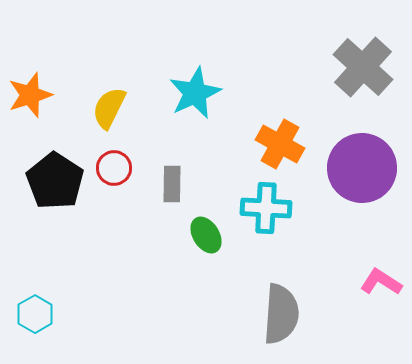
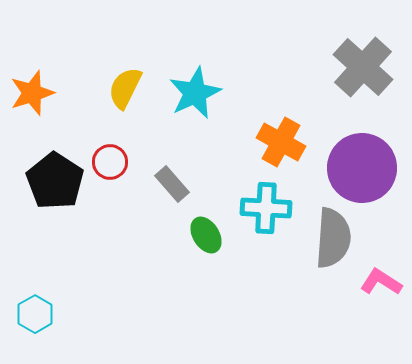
orange star: moved 2 px right, 2 px up
yellow semicircle: moved 16 px right, 20 px up
orange cross: moved 1 px right, 2 px up
red circle: moved 4 px left, 6 px up
gray rectangle: rotated 42 degrees counterclockwise
gray semicircle: moved 52 px right, 76 px up
